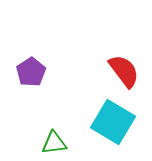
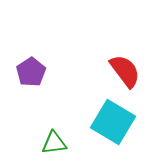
red semicircle: moved 1 px right
